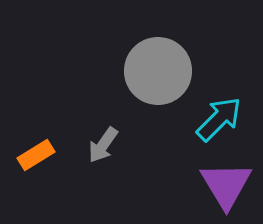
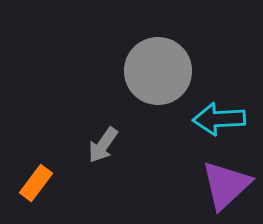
cyan arrow: rotated 138 degrees counterclockwise
orange rectangle: moved 28 px down; rotated 21 degrees counterclockwise
purple triangle: rotated 18 degrees clockwise
